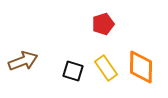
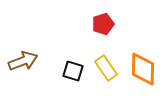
orange diamond: moved 2 px right, 2 px down
